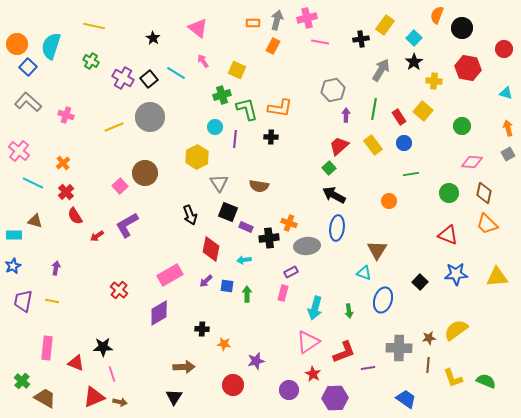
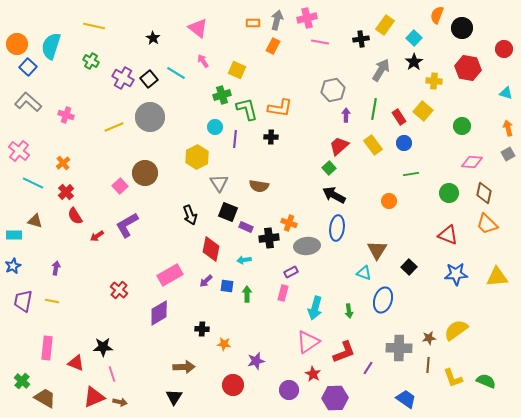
black square at (420, 282): moved 11 px left, 15 px up
purple line at (368, 368): rotated 48 degrees counterclockwise
